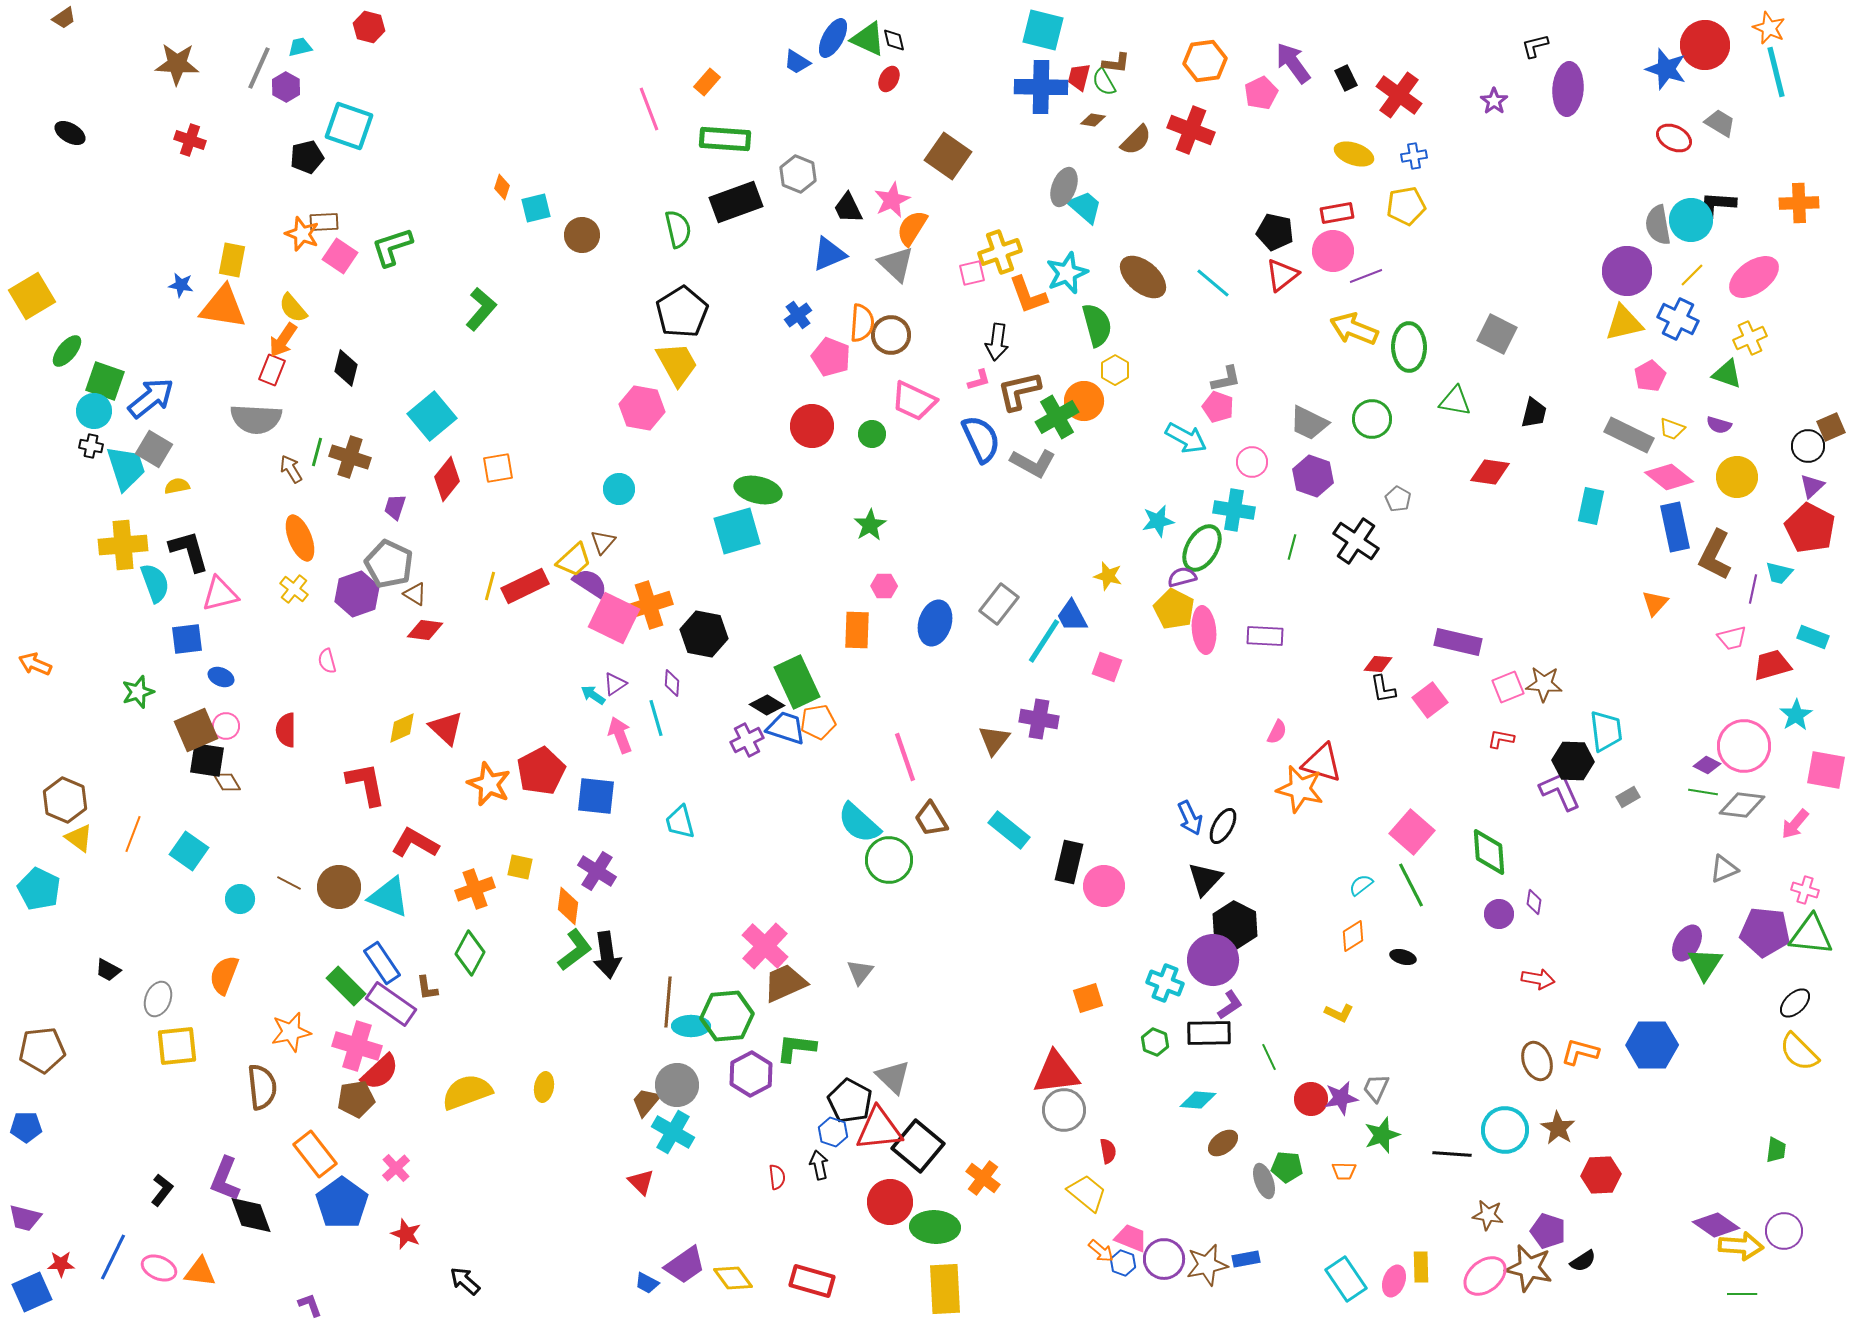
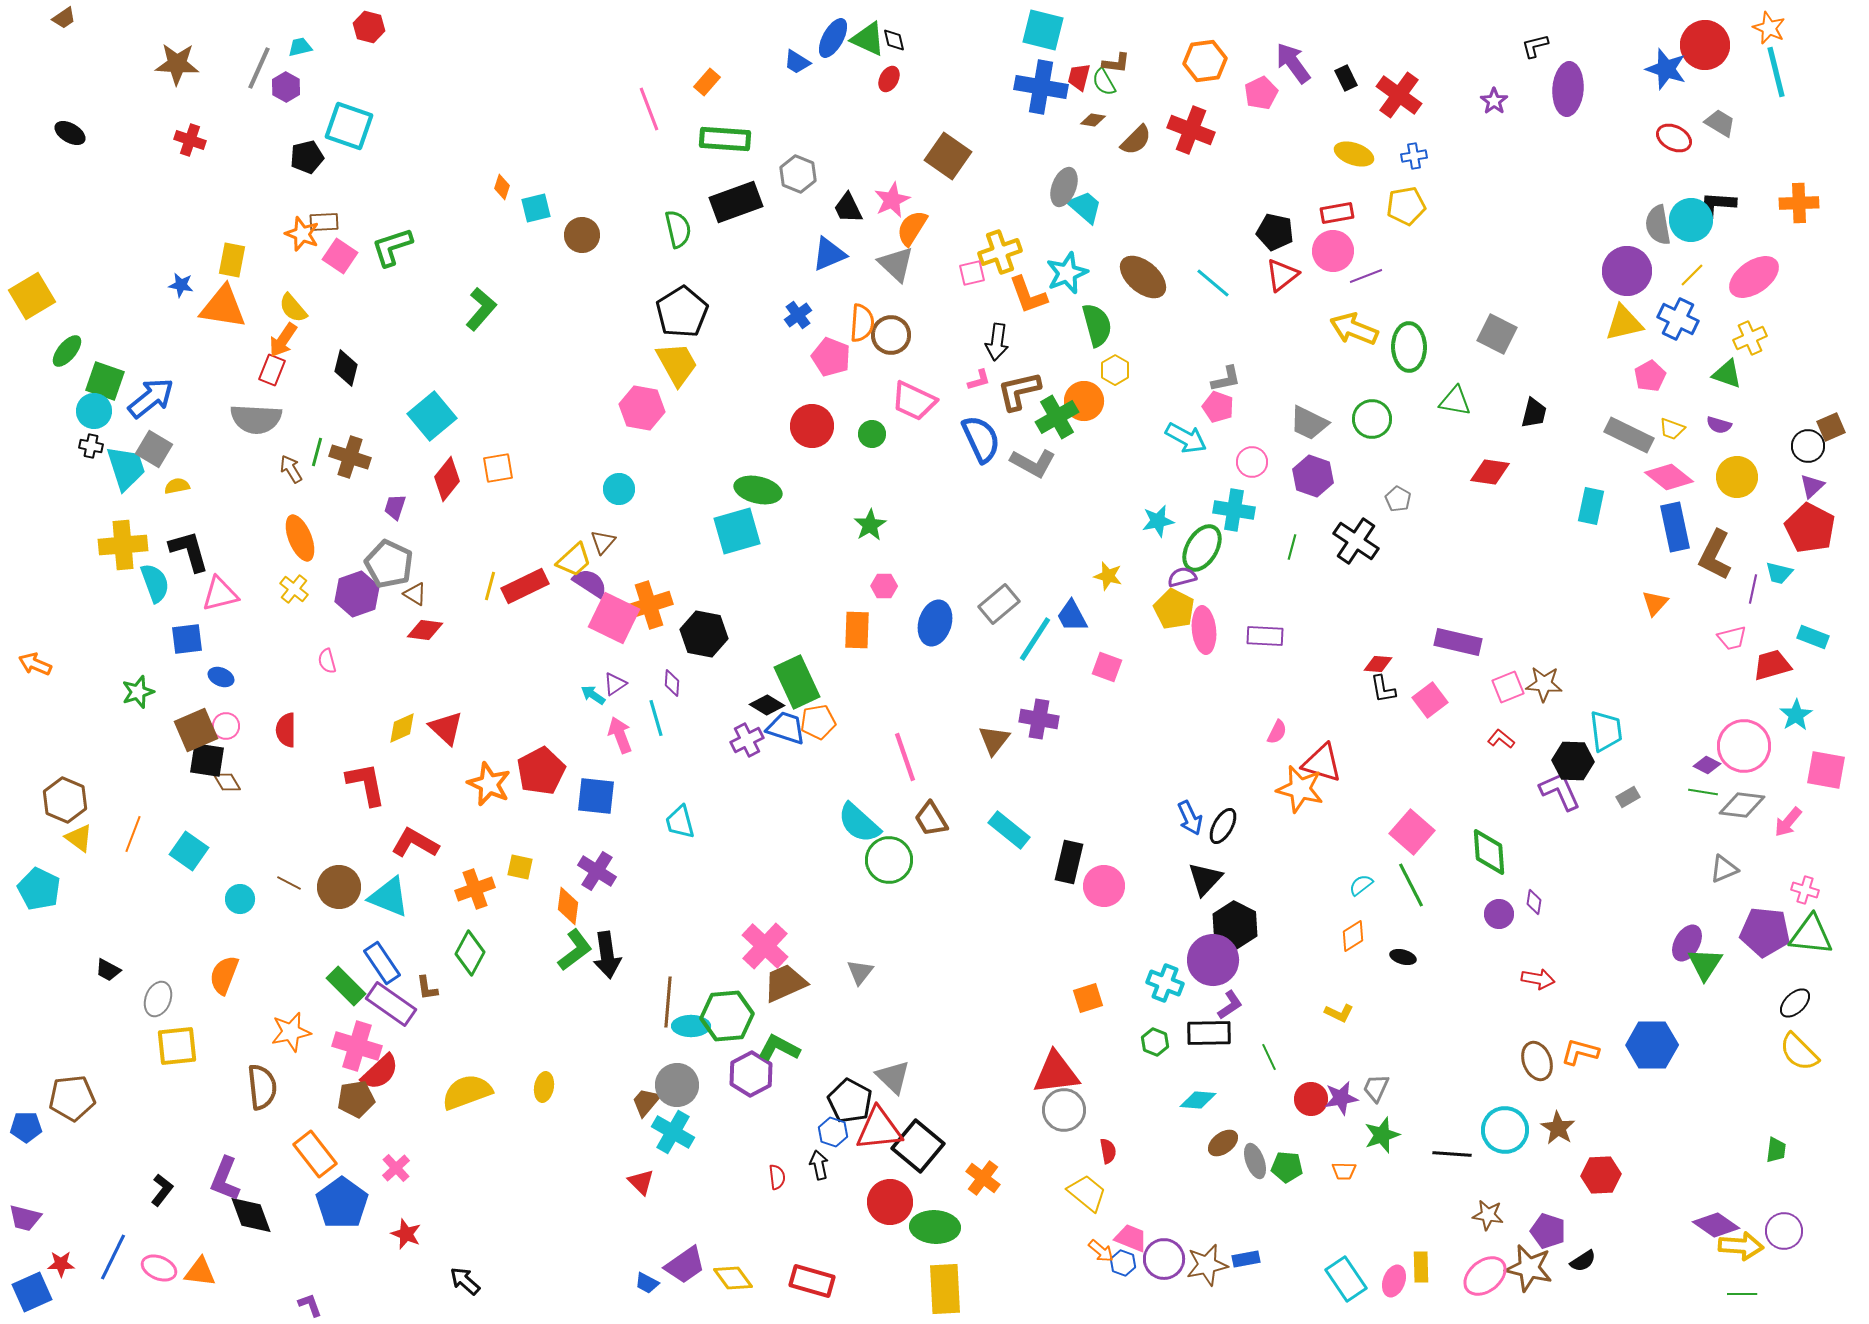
blue cross at (1041, 87): rotated 9 degrees clockwise
gray rectangle at (999, 604): rotated 12 degrees clockwise
cyan line at (1044, 641): moved 9 px left, 2 px up
red L-shape at (1501, 739): rotated 28 degrees clockwise
pink arrow at (1795, 824): moved 7 px left, 2 px up
green L-shape at (796, 1048): moved 17 px left; rotated 21 degrees clockwise
brown pentagon at (42, 1050): moved 30 px right, 48 px down
gray ellipse at (1264, 1181): moved 9 px left, 20 px up
